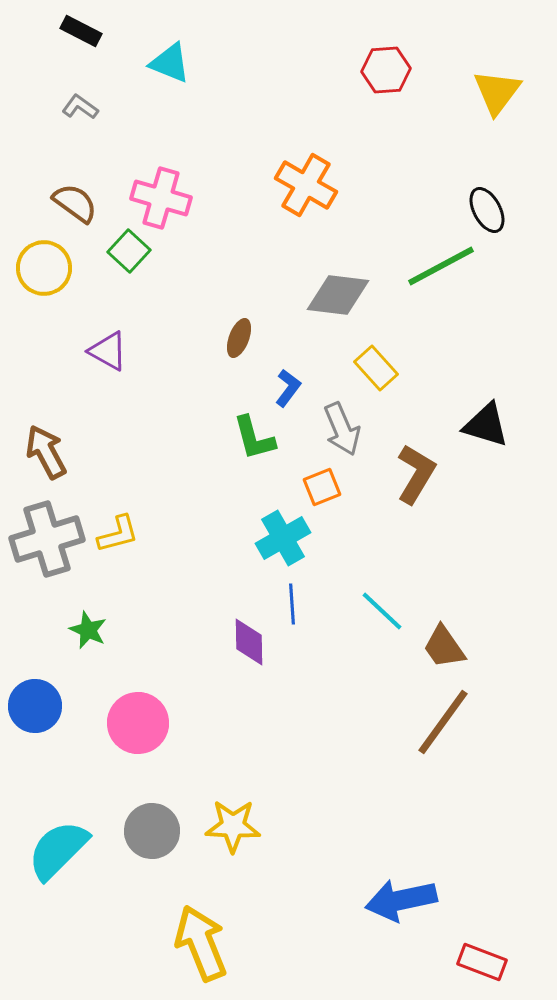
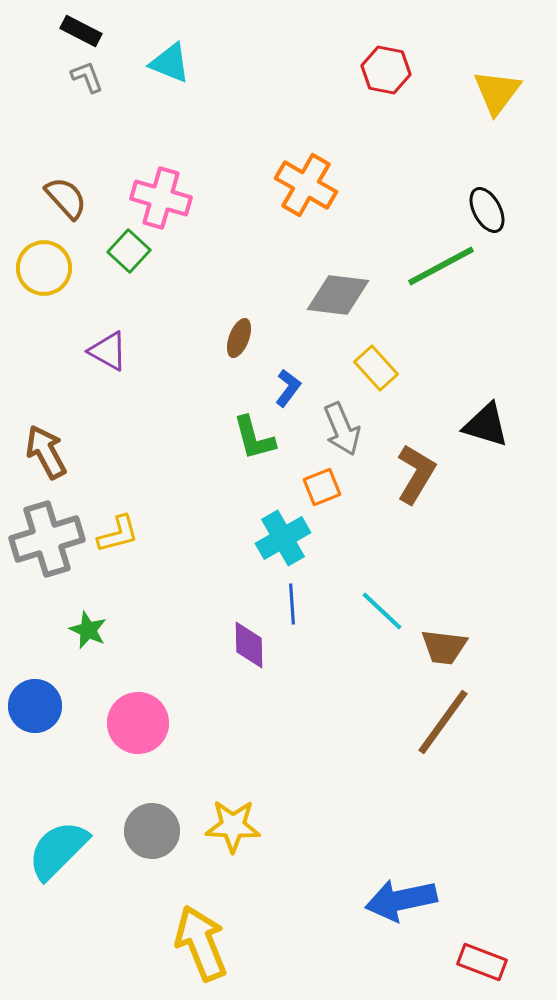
red hexagon: rotated 15 degrees clockwise
gray L-shape: moved 7 px right, 30 px up; rotated 33 degrees clockwise
brown semicircle: moved 9 px left, 5 px up; rotated 12 degrees clockwise
purple diamond: moved 3 px down
brown trapezoid: rotated 48 degrees counterclockwise
